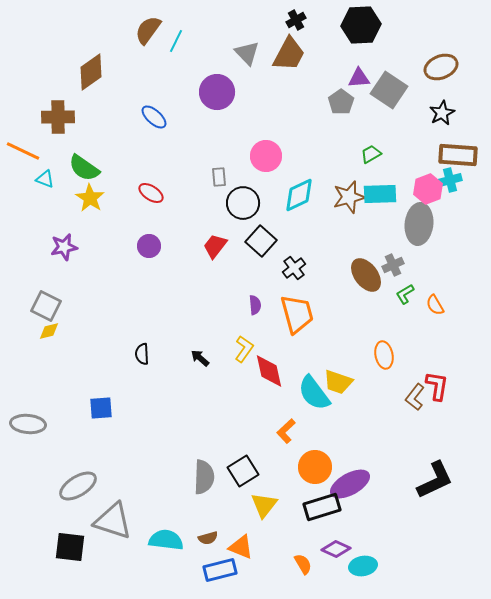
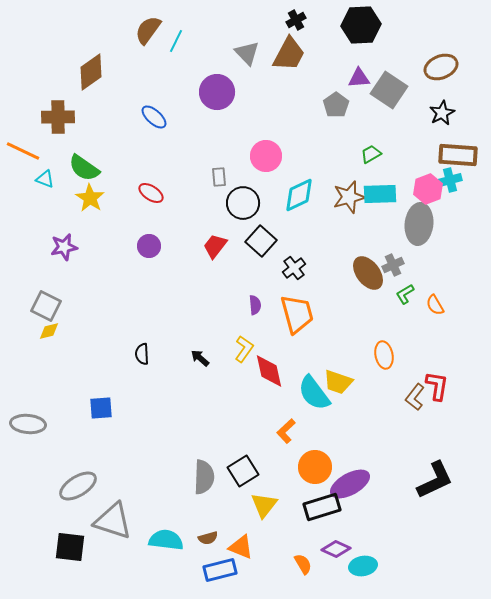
gray pentagon at (341, 102): moved 5 px left, 3 px down
brown ellipse at (366, 275): moved 2 px right, 2 px up
